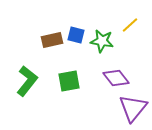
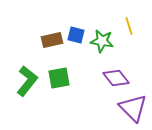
yellow line: moved 1 px left, 1 px down; rotated 66 degrees counterclockwise
green square: moved 10 px left, 3 px up
purple triangle: rotated 24 degrees counterclockwise
